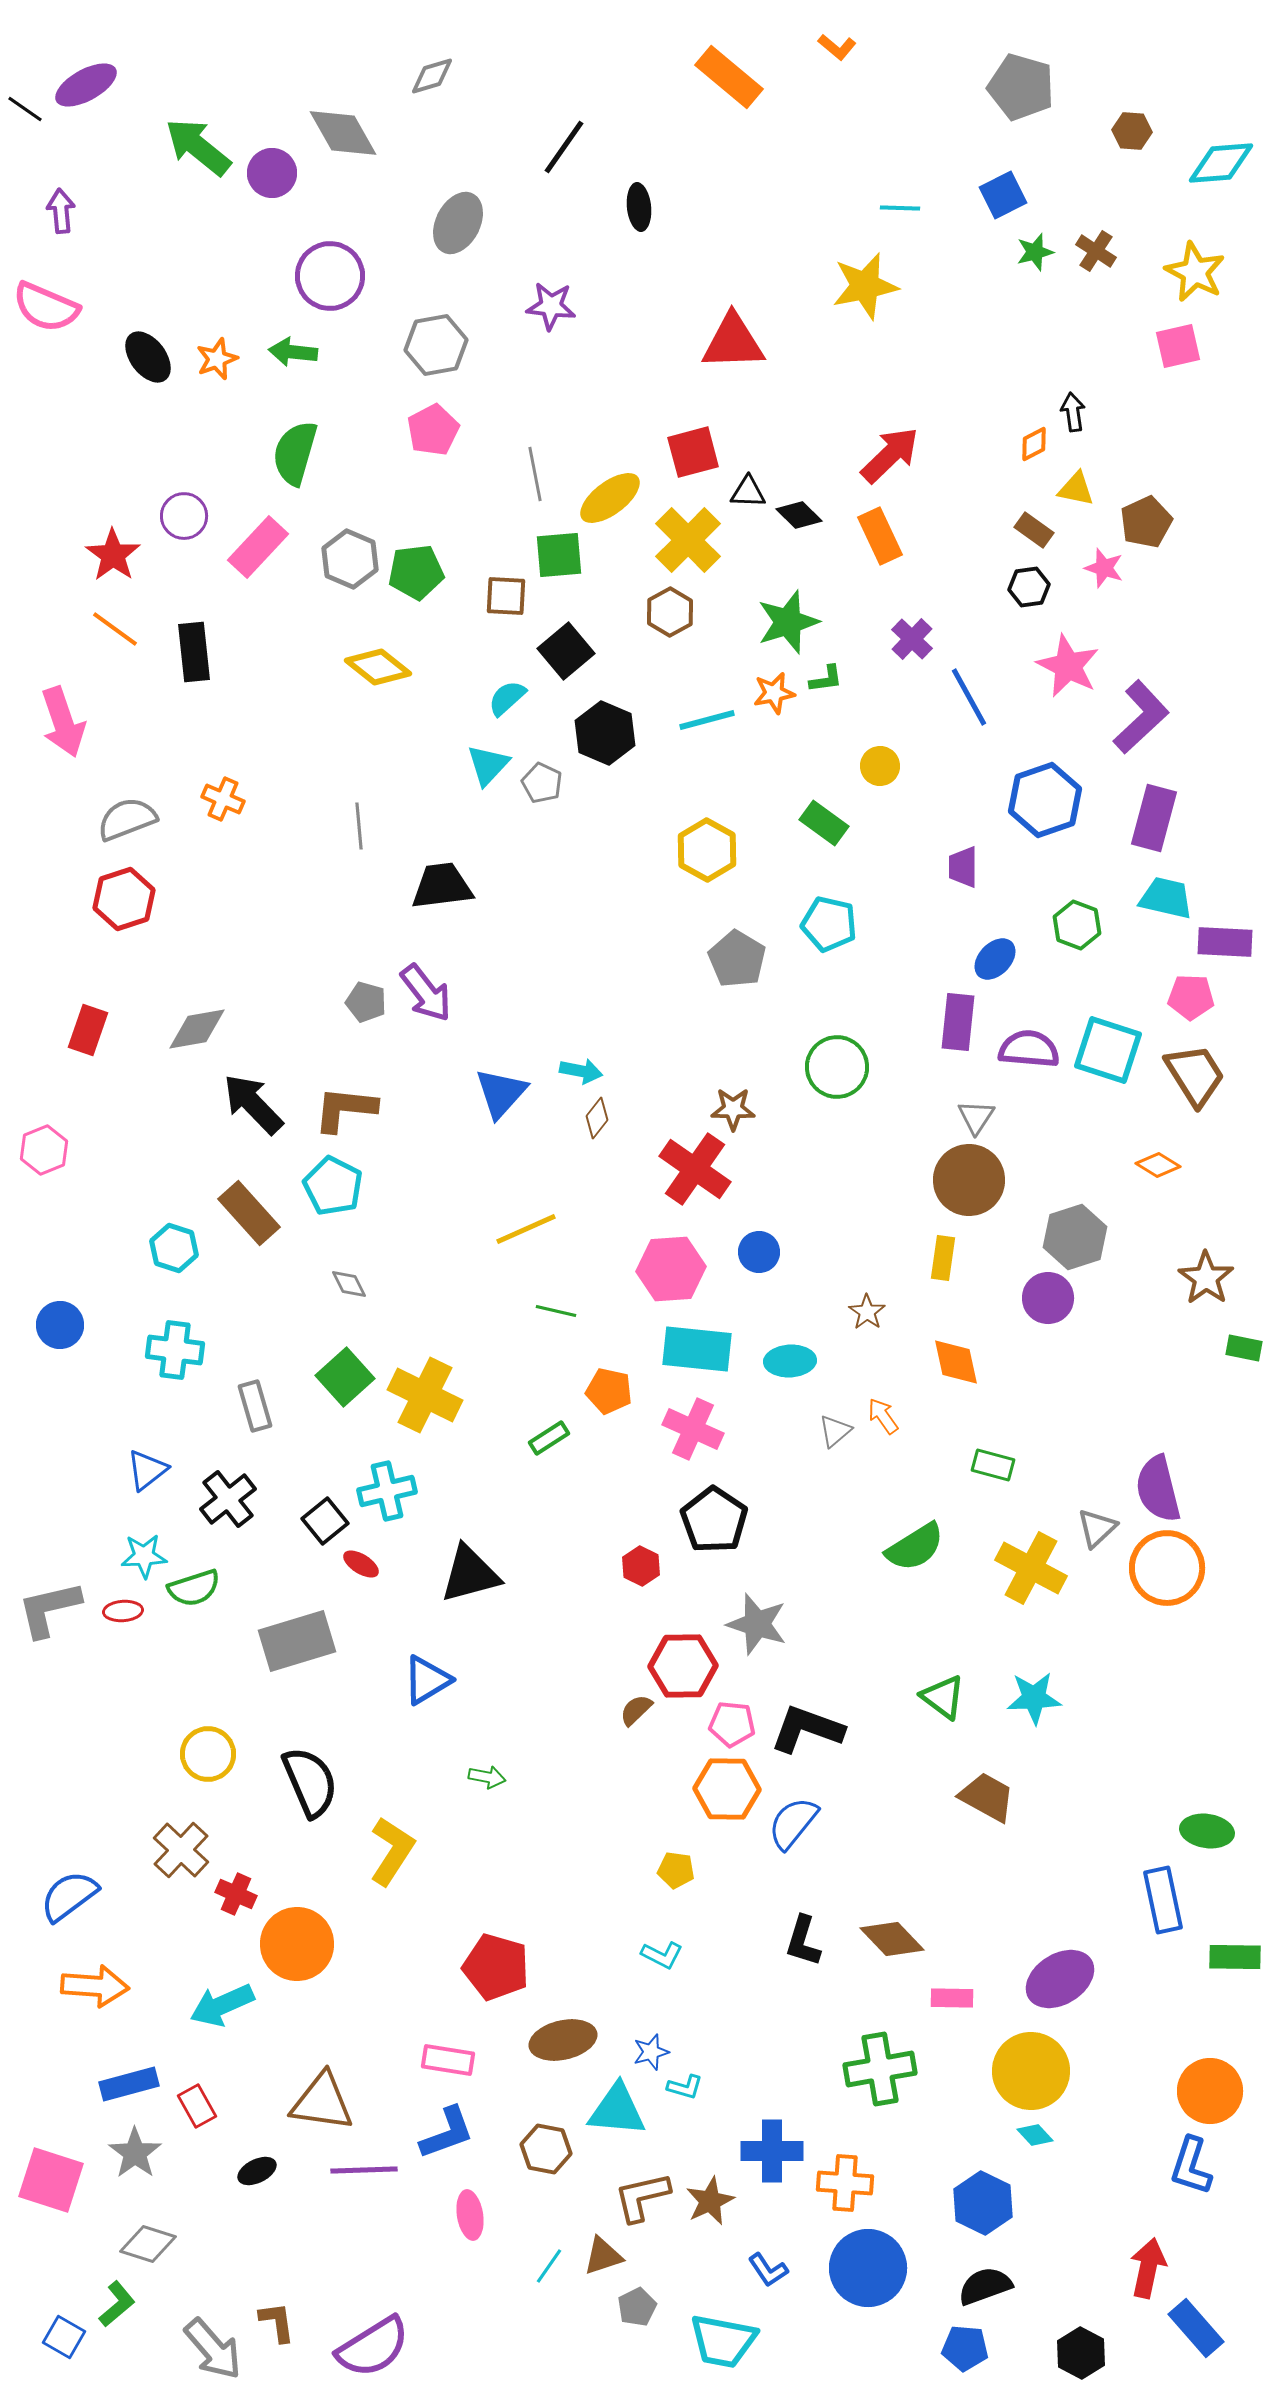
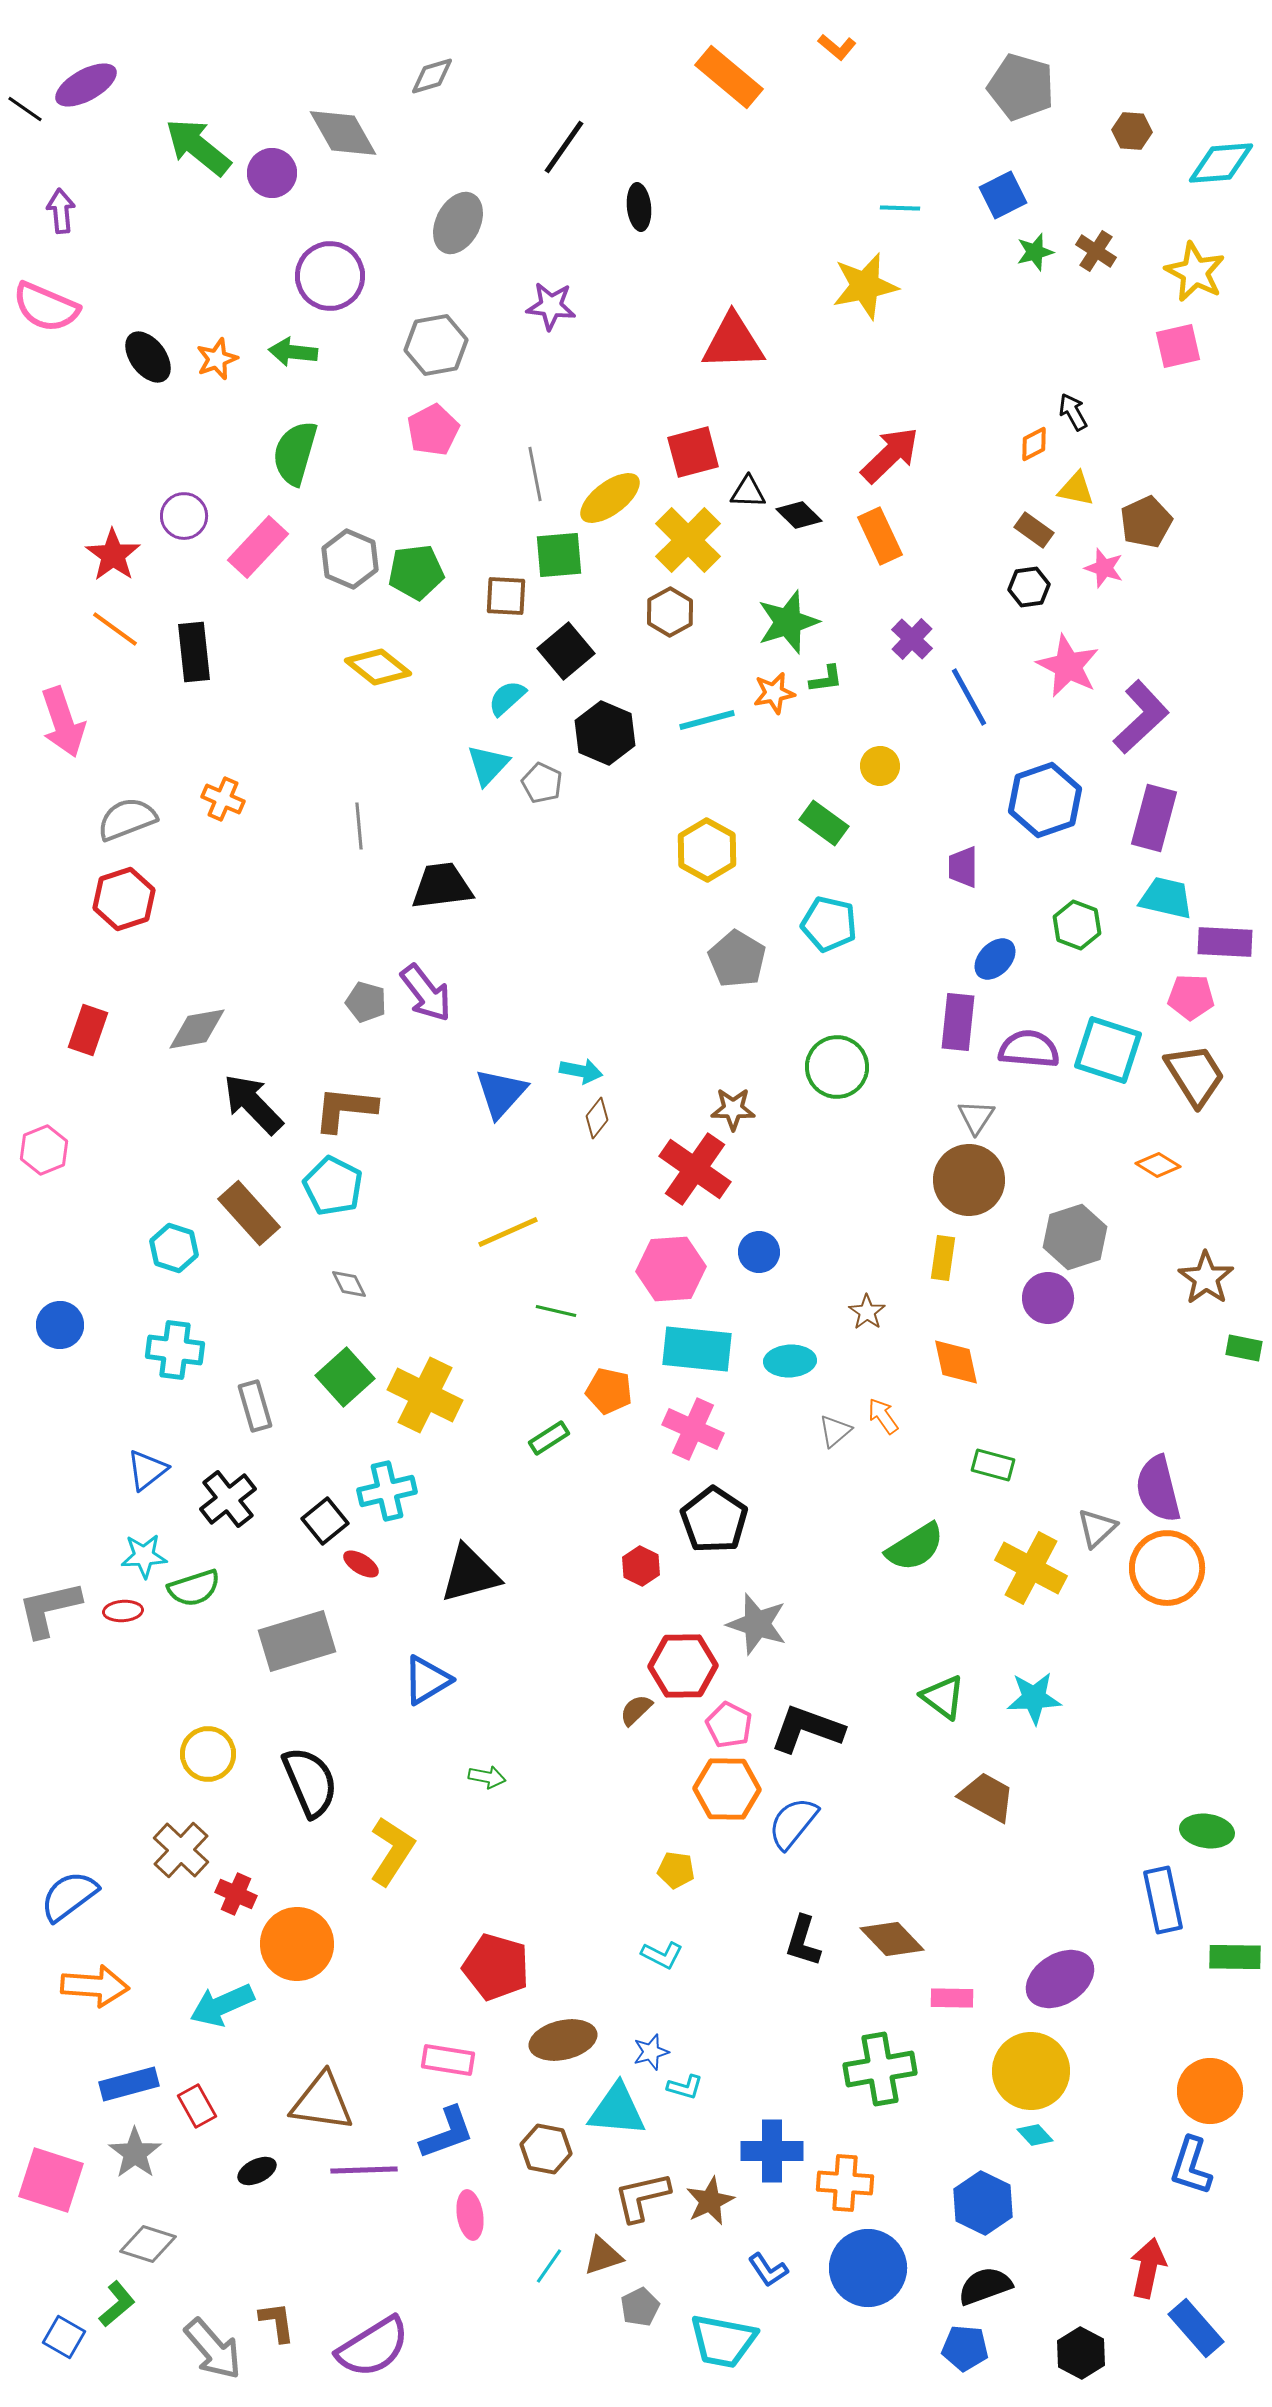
black arrow at (1073, 412): rotated 21 degrees counterclockwise
yellow line at (526, 1229): moved 18 px left, 3 px down
pink pentagon at (732, 1724): moved 3 px left, 1 px down; rotated 21 degrees clockwise
gray pentagon at (637, 2307): moved 3 px right
